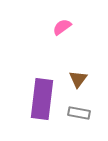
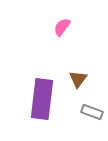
pink semicircle: rotated 18 degrees counterclockwise
gray rectangle: moved 13 px right, 1 px up; rotated 10 degrees clockwise
